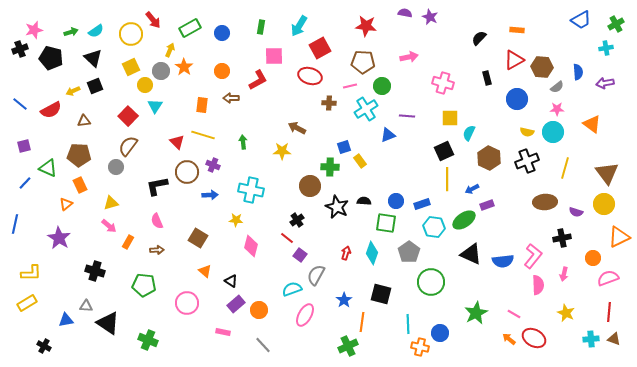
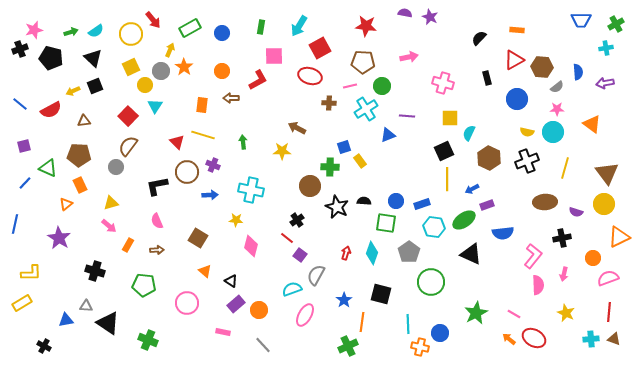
blue trapezoid at (581, 20): rotated 30 degrees clockwise
orange rectangle at (128, 242): moved 3 px down
blue semicircle at (503, 261): moved 28 px up
yellow rectangle at (27, 303): moved 5 px left
